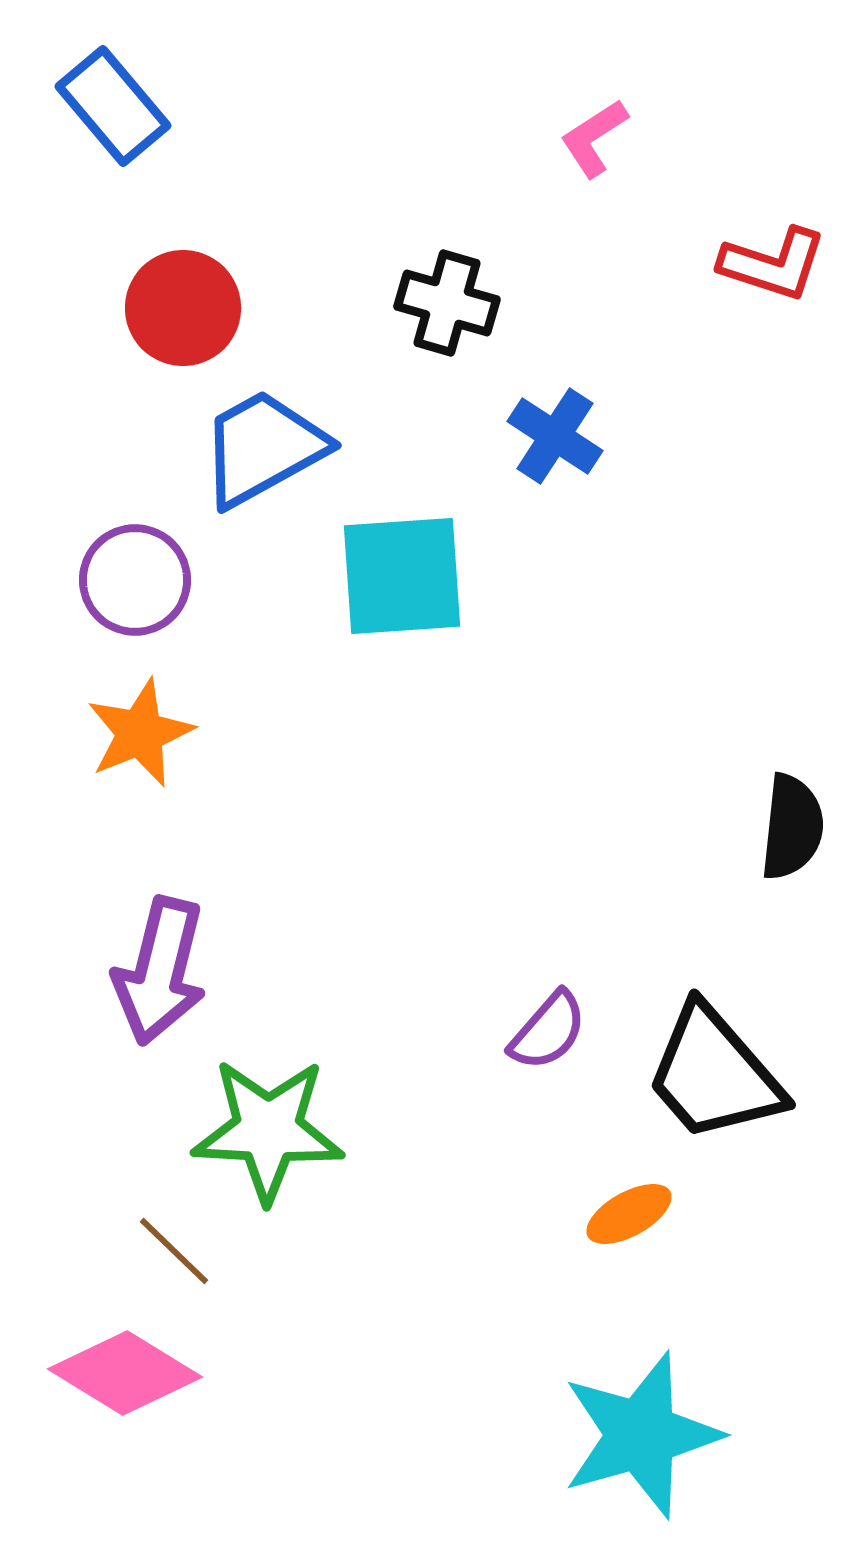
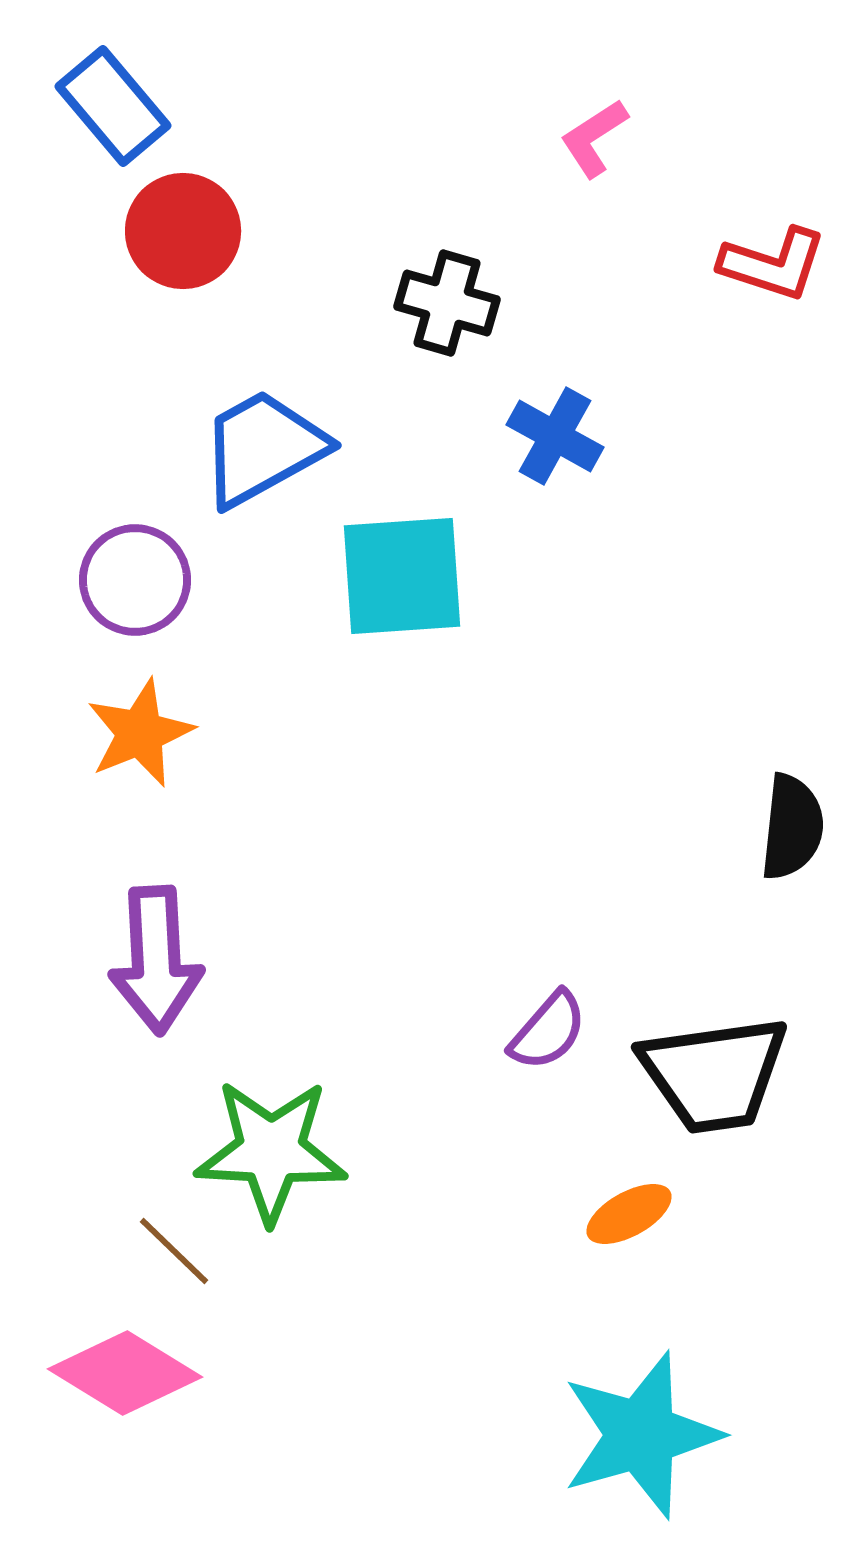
red circle: moved 77 px up
blue cross: rotated 4 degrees counterclockwise
purple arrow: moved 4 px left, 11 px up; rotated 17 degrees counterclockwise
black trapezoid: rotated 57 degrees counterclockwise
green star: moved 3 px right, 21 px down
